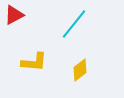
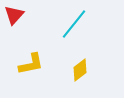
red triangle: rotated 20 degrees counterclockwise
yellow L-shape: moved 3 px left, 2 px down; rotated 16 degrees counterclockwise
